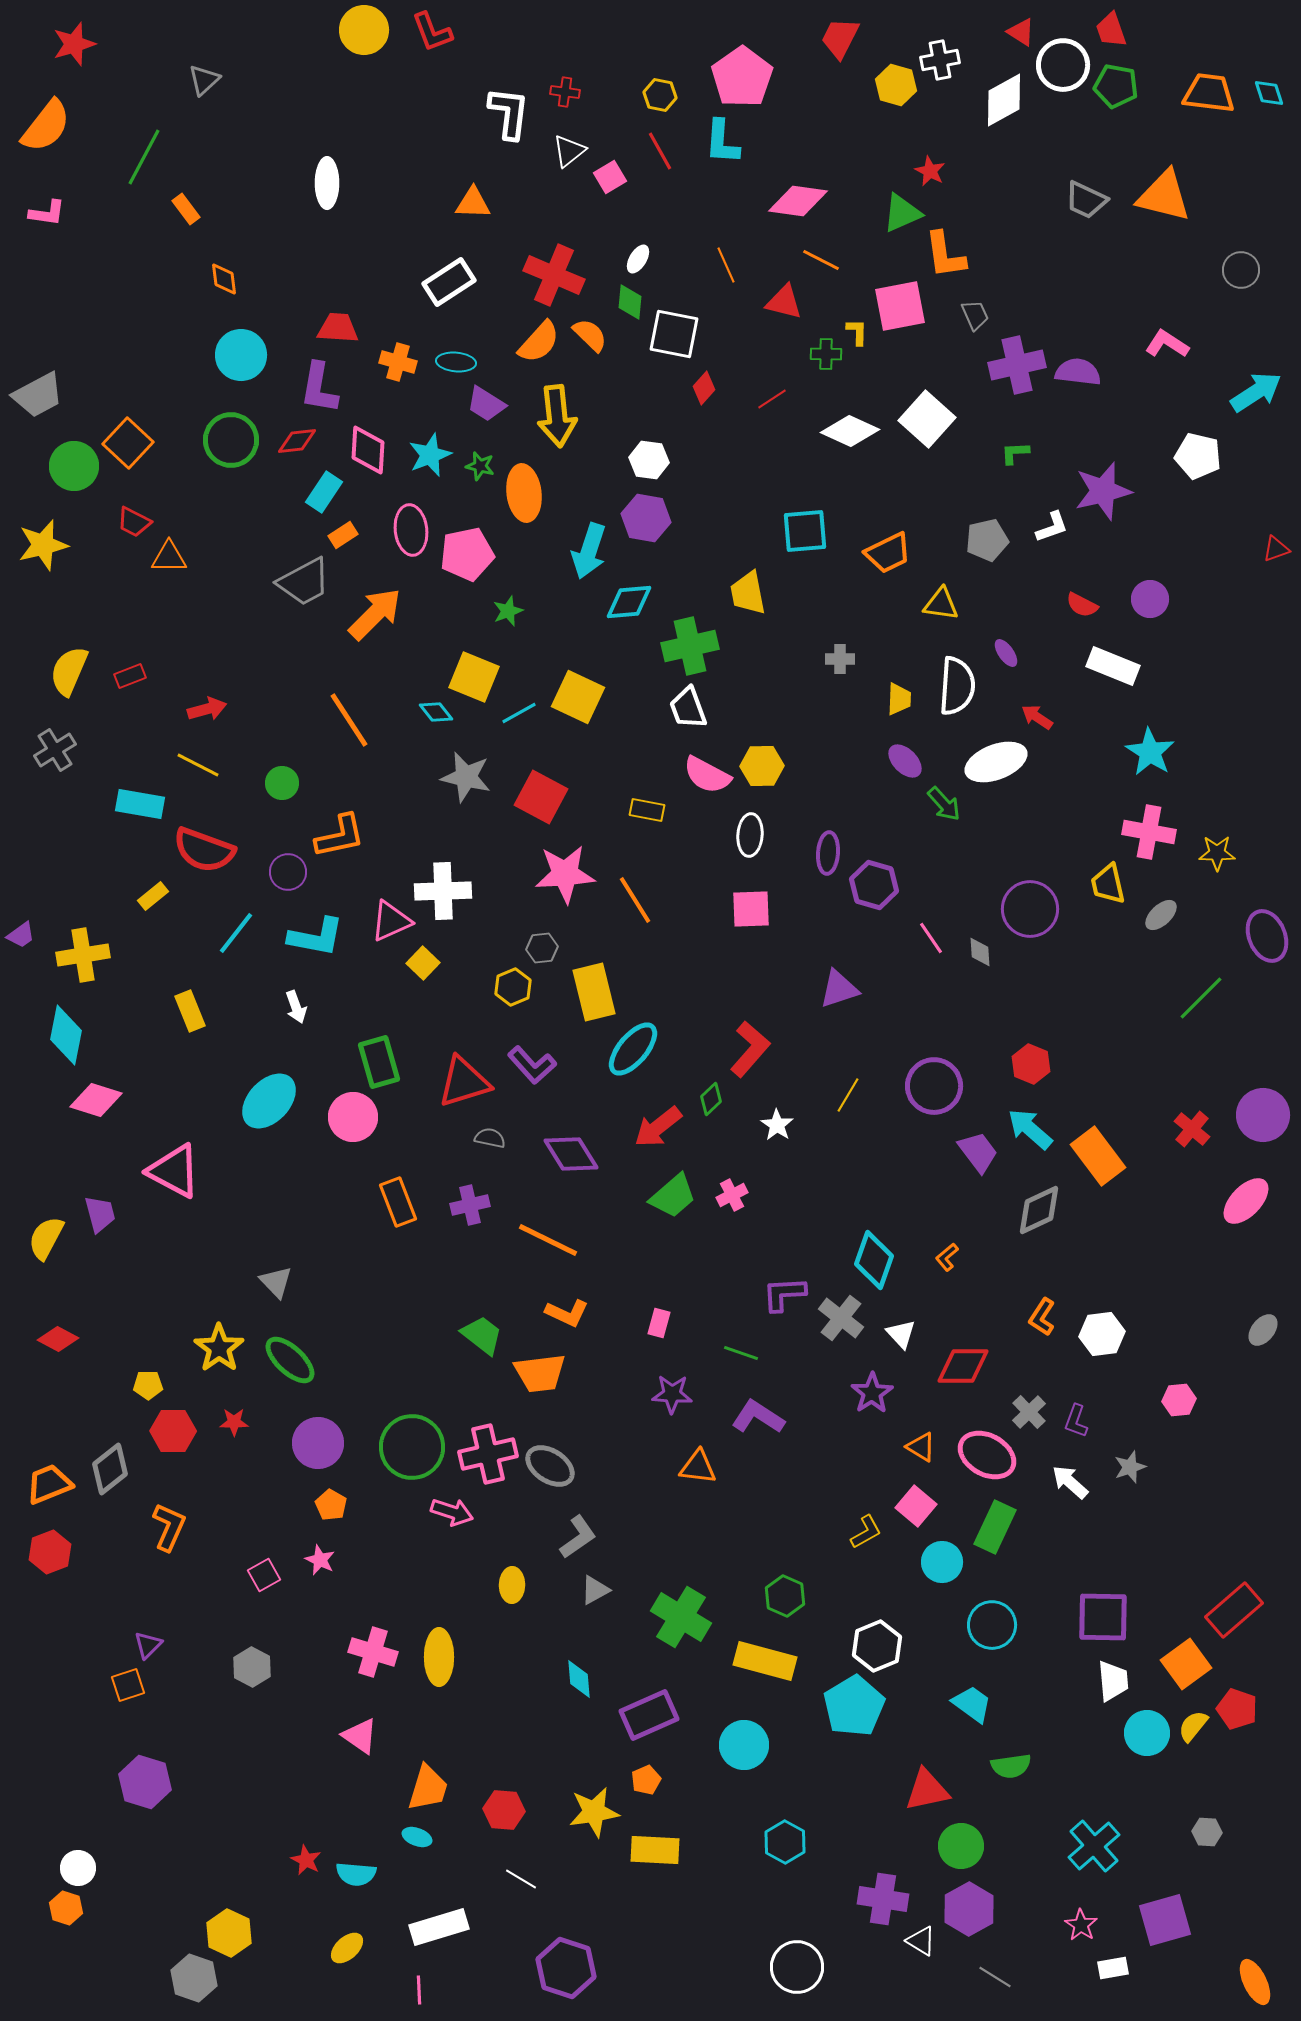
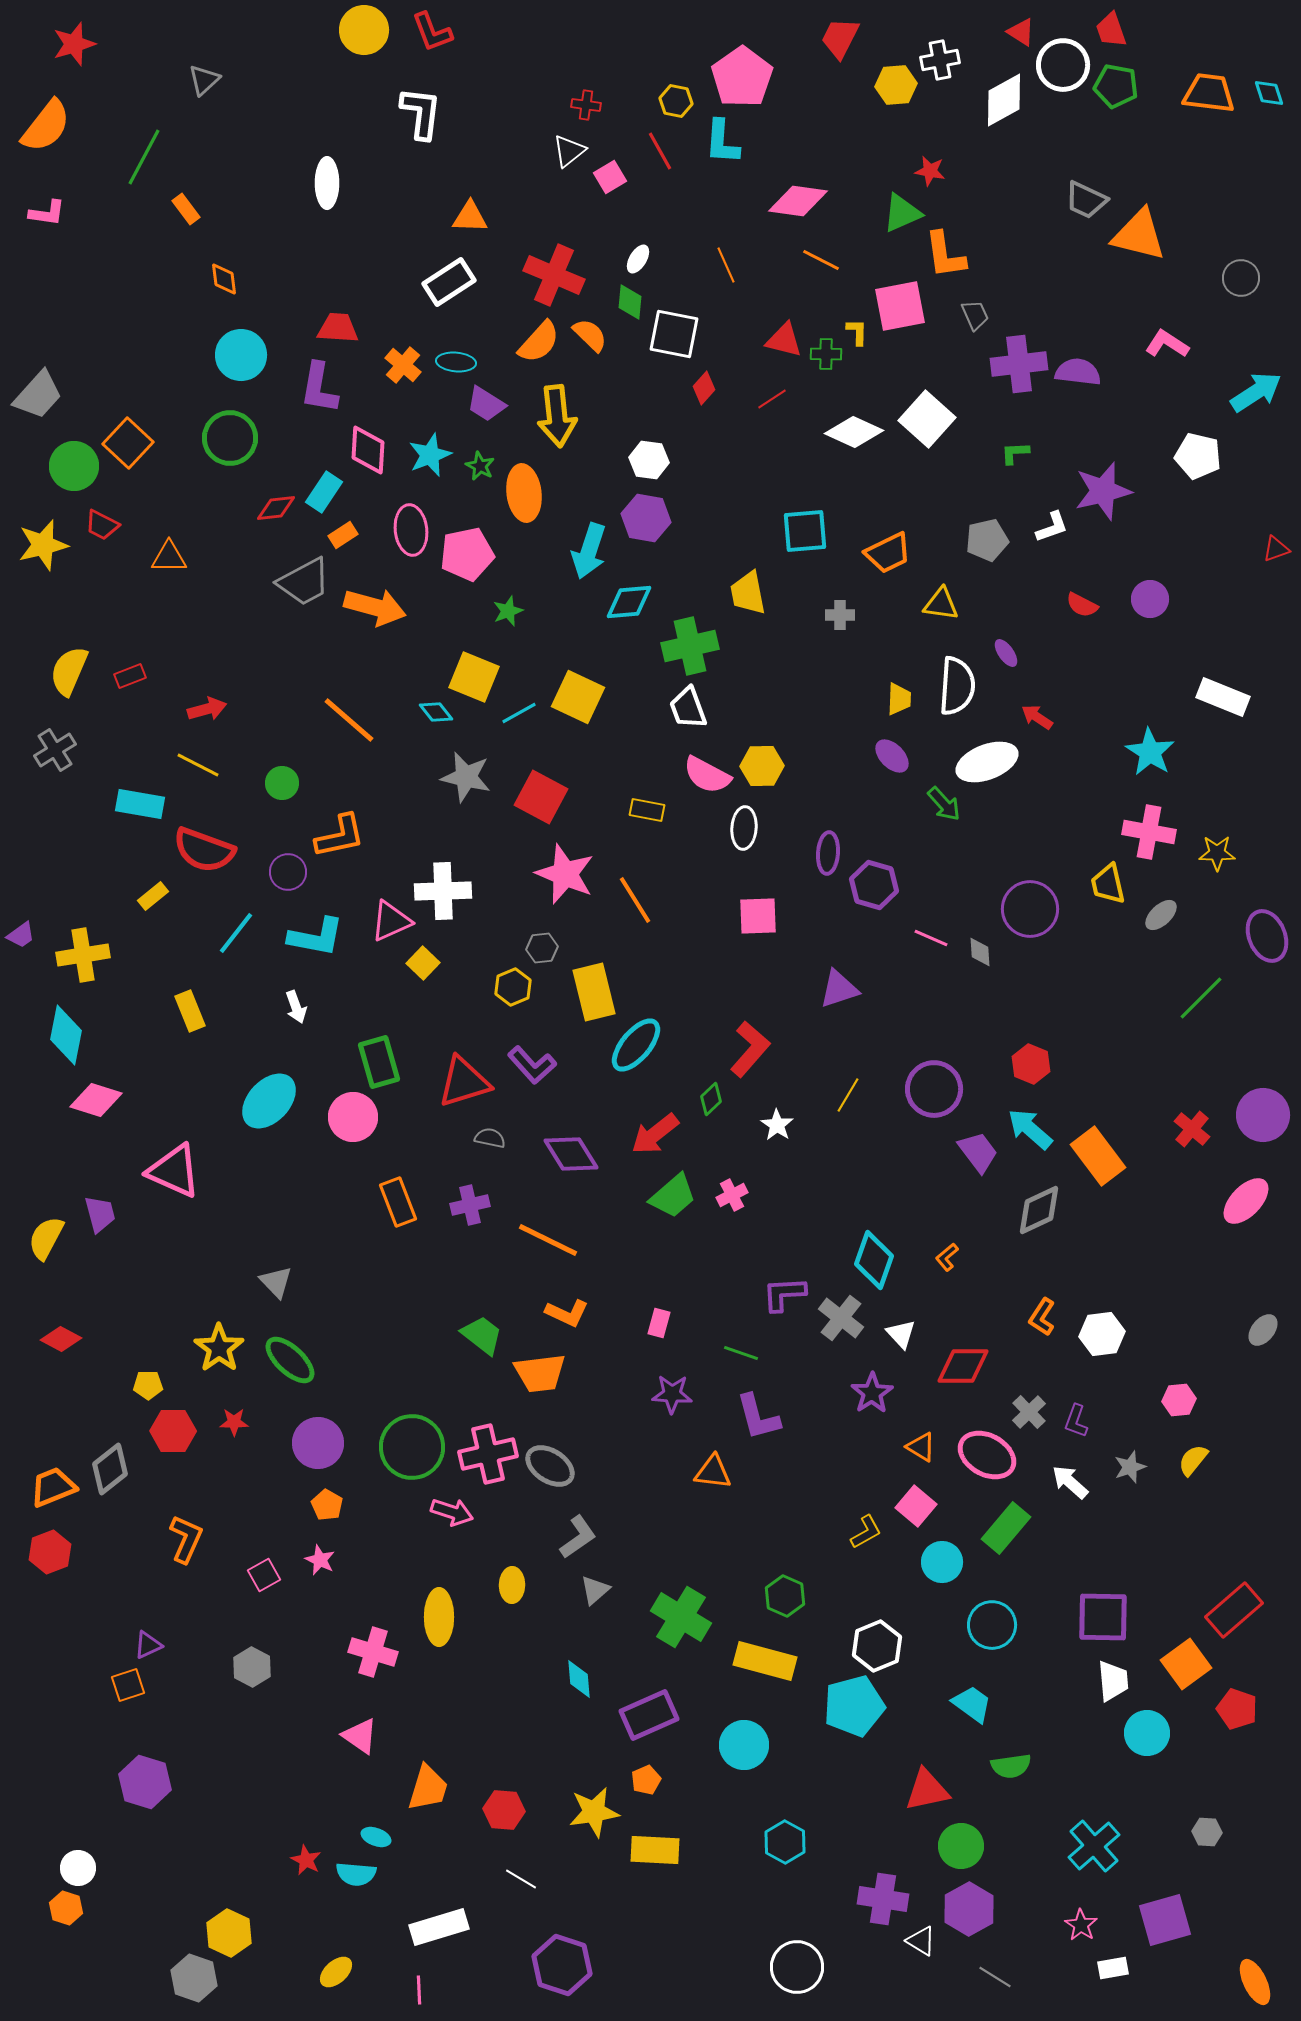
yellow hexagon at (896, 85): rotated 21 degrees counterclockwise
red cross at (565, 92): moved 21 px right, 13 px down
yellow hexagon at (660, 95): moved 16 px right, 6 px down
white L-shape at (509, 113): moved 88 px left
red star at (930, 171): rotated 16 degrees counterclockwise
orange triangle at (1164, 196): moved 25 px left, 39 px down
orange triangle at (473, 203): moved 3 px left, 14 px down
gray circle at (1241, 270): moved 8 px down
red triangle at (784, 302): moved 38 px down
orange cross at (398, 362): moved 5 px right, 3 px down; rotated 24 degrees clockwise
purple cross at (1017, 365): moved 2 px right, 1 px up; rotated 6 degrees clockwise
gray trapezoid at (38, 395): rotated 20 degrees counterclockwise
white diamond at (850, 431): moved 4 px right, 1 px down
green circle at (231, 440): moved 1 px left, 2 px up
red diamond at (297, 441): moved 21 px left, 67 px down
green star at (480, 466): rotated 12 degrees clockwise
red trapezoid at (134, 522): moved 32 px left, 3 px down
orange arrow at (375, 614): moved 7 px up; rotated 60 degrees clockwise
gray cross at (840, 659): moved 44 px up
white rectangle at (1113, 666): moved 110 px right, 31 px down
orange line at (349, 720): rotated 16 degrees counterclockwise
purple ellipse at (905, 761): moved 13 px left, 5 px up
white ellipse at (996, 762): moved 9 px left
white ellipse at (750, 835): moved 6 px left, 7 px up
pink star at (565, 874): rotated 26 degrees clockwise
pink square at (751, 909): moved 7 px right, 7 px down
pink line at (931, 938): rotated 32 degrees counterclockwise
cyan ellipse at (633, 1049): moved 3 px right, 4 px up
purple circle at (934, 1086): moved 3 px down
red arrow at (658, 1127): moved 3 px left, 7 px down
pink triangle at (174, 1171): rotated 4 degrees counterclockwise
red diamond at (58, 1339): moved 3 px right
purple L-shape at (758, 1417): rotated 138 degrees counterclockwise
orange triangle at (698, 1467): moved 15 px right, 5 px down
orange trapezoid at (49, 1484): moved 4 px right, 3 px down
orange pentagon at (331, 1505): moved 4 px left
orange L-shape at (169, 1527): moved 17 px right, 12 px down
green rectangle at (995, 1527): moved 11 px right, 1 px down; rotated 15 degrees clockwise
gray triangle at (595, 1590): rotated 12 degrees counterclockwise
purple triangle at (148, 1645): rotated 20 degrees clockwise
yellow ellipse at (439, 1657): moved 40 px up
cyan pentagon at (854, 1706): rotated 16 degrees clockwise
yellow semicircle at (1193, 1726): moved 266 px up
cyan ellipse at (417, 1837): moved 41 px left
yellow ellipse at (347, 1948): moved 11 px left, 24 px down
purple hexagon at (566, 1968): moved 4 px left, 3 px up
